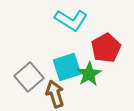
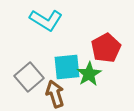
cyan L-shape: moved 25 px left
cyan square: rotated 12 degrees clockwise
